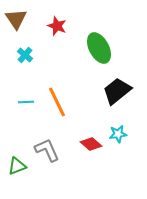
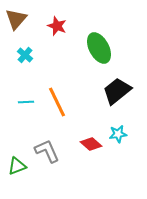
brown triangle: rotated 15 degrees clockwise
gray L-shape: moved 1 px down
